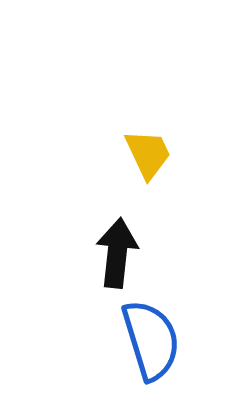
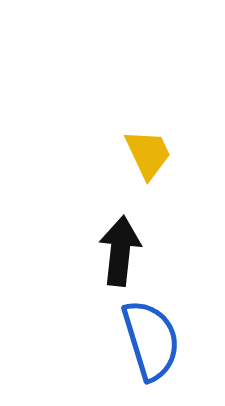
black arrow: moved 3 px right, 2 px up
